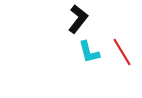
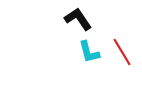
black L-shape: rotated 72 degrees counterclockwise
